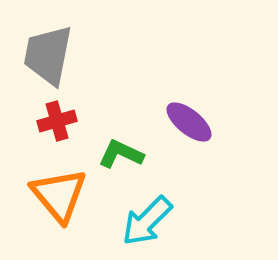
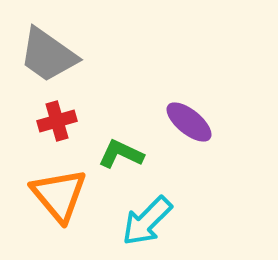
gray trapezoid: rotated 66 degrees counterclockwise
